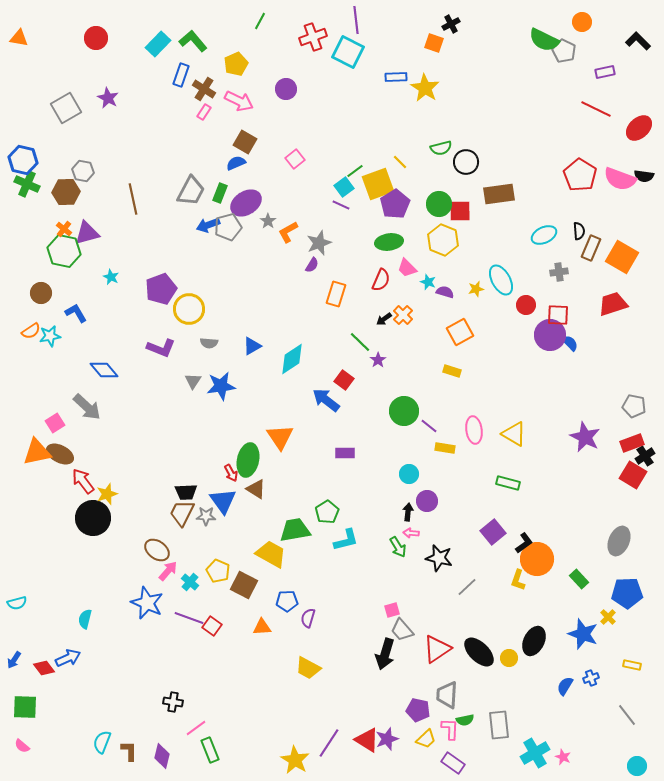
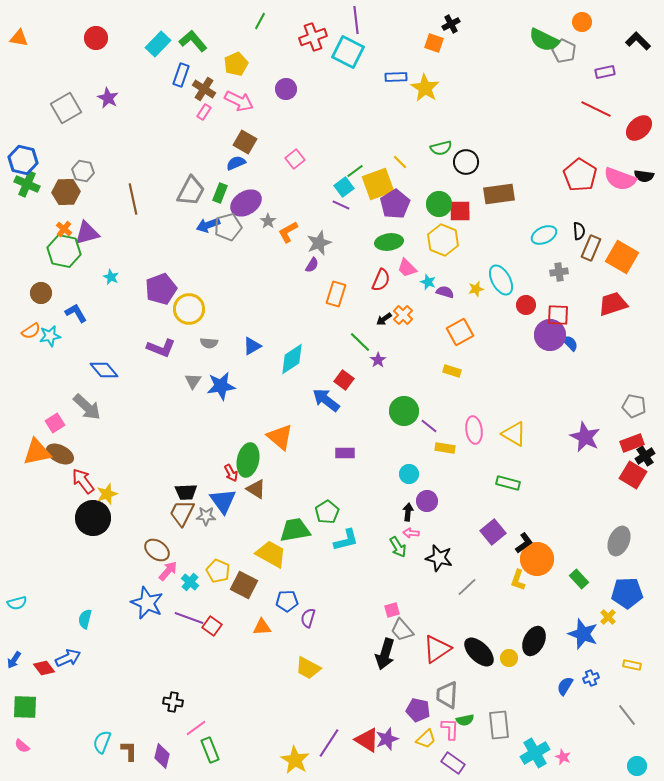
orange triangle at (280, 437): rotated 16 degrees counterclockwise
